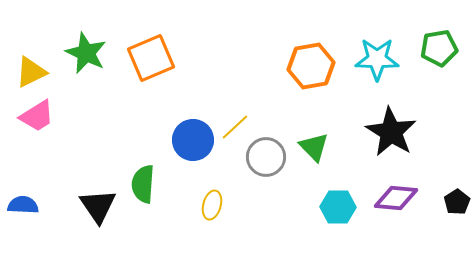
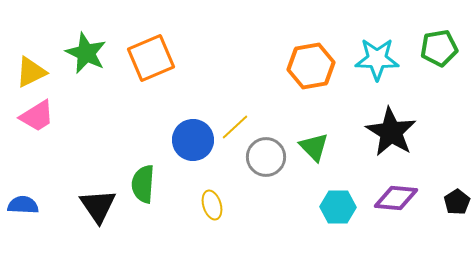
yellow ellipse: rotated 32 degrees counterclockwise
